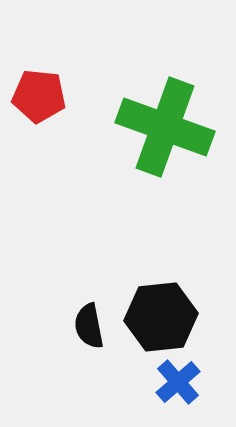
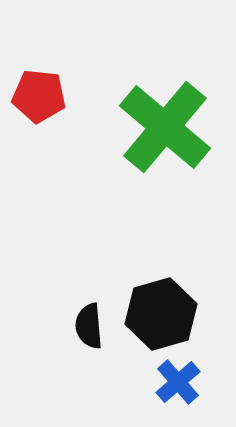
green cross: rotated 20 degrees clockwise
black hexagon: moved 3 px up; rotated 10 degrees counterclockwise
black semicircle: rotated 6 degrees clockwise
